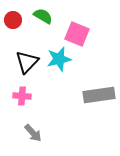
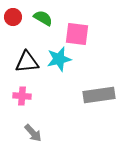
green semicircle: moved 2 px down
red circle: moved 3 px up
pink square: rotated 15 degrees counterclockwise
black triangle: rotated 40 degrees clockwise
